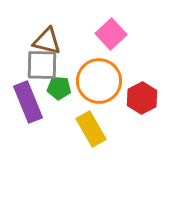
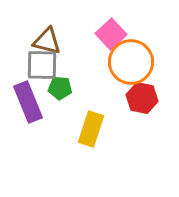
orange circle: moved 32 px right, 19 px up
green pentagon: moved 1 px right
red hexagon: rotated 20 degrees counterclockwise
yellow rectangle: rotated 48 degrees clockwise
